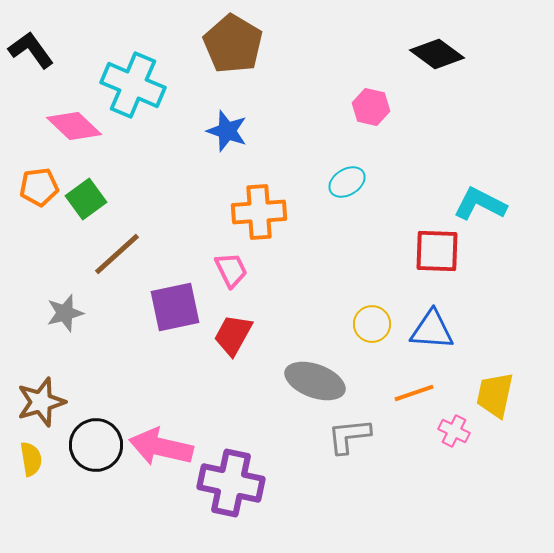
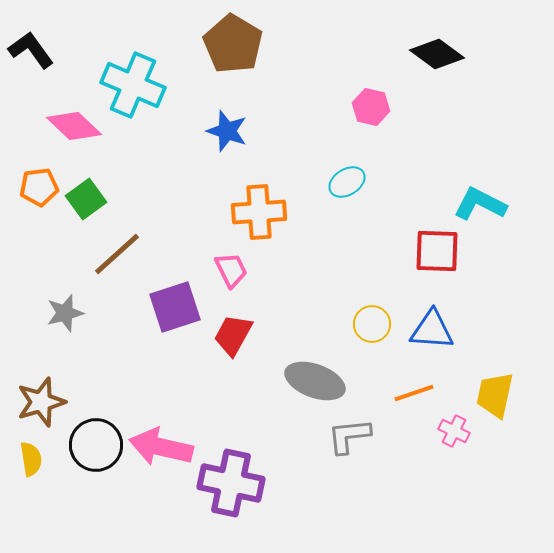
purple square: rotated 6 degrees counterclockwise
